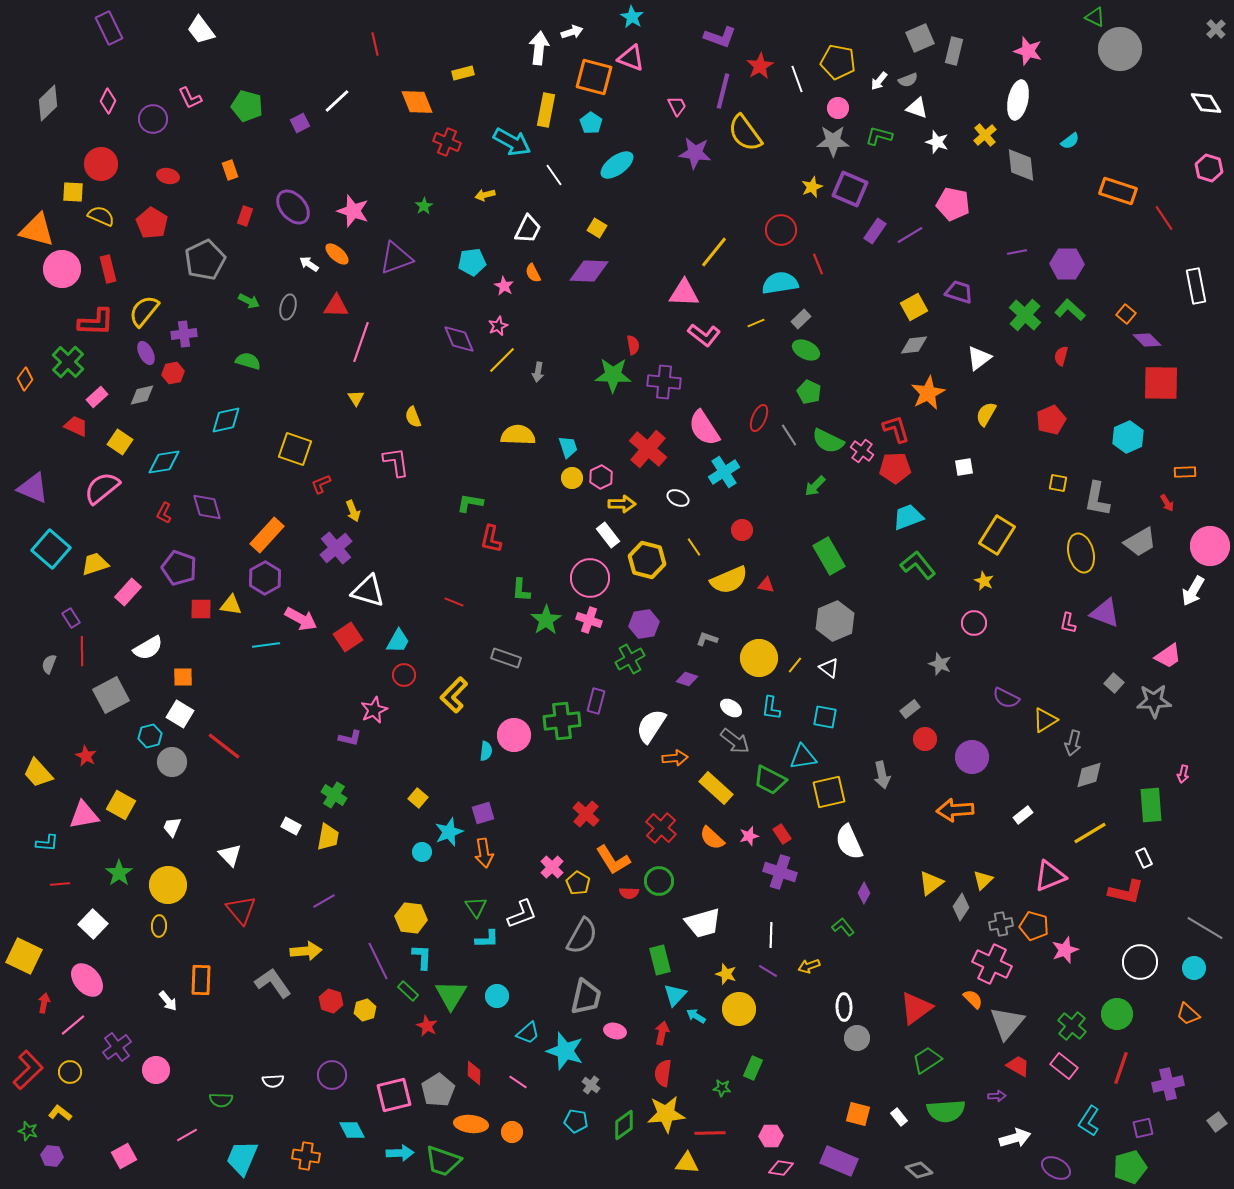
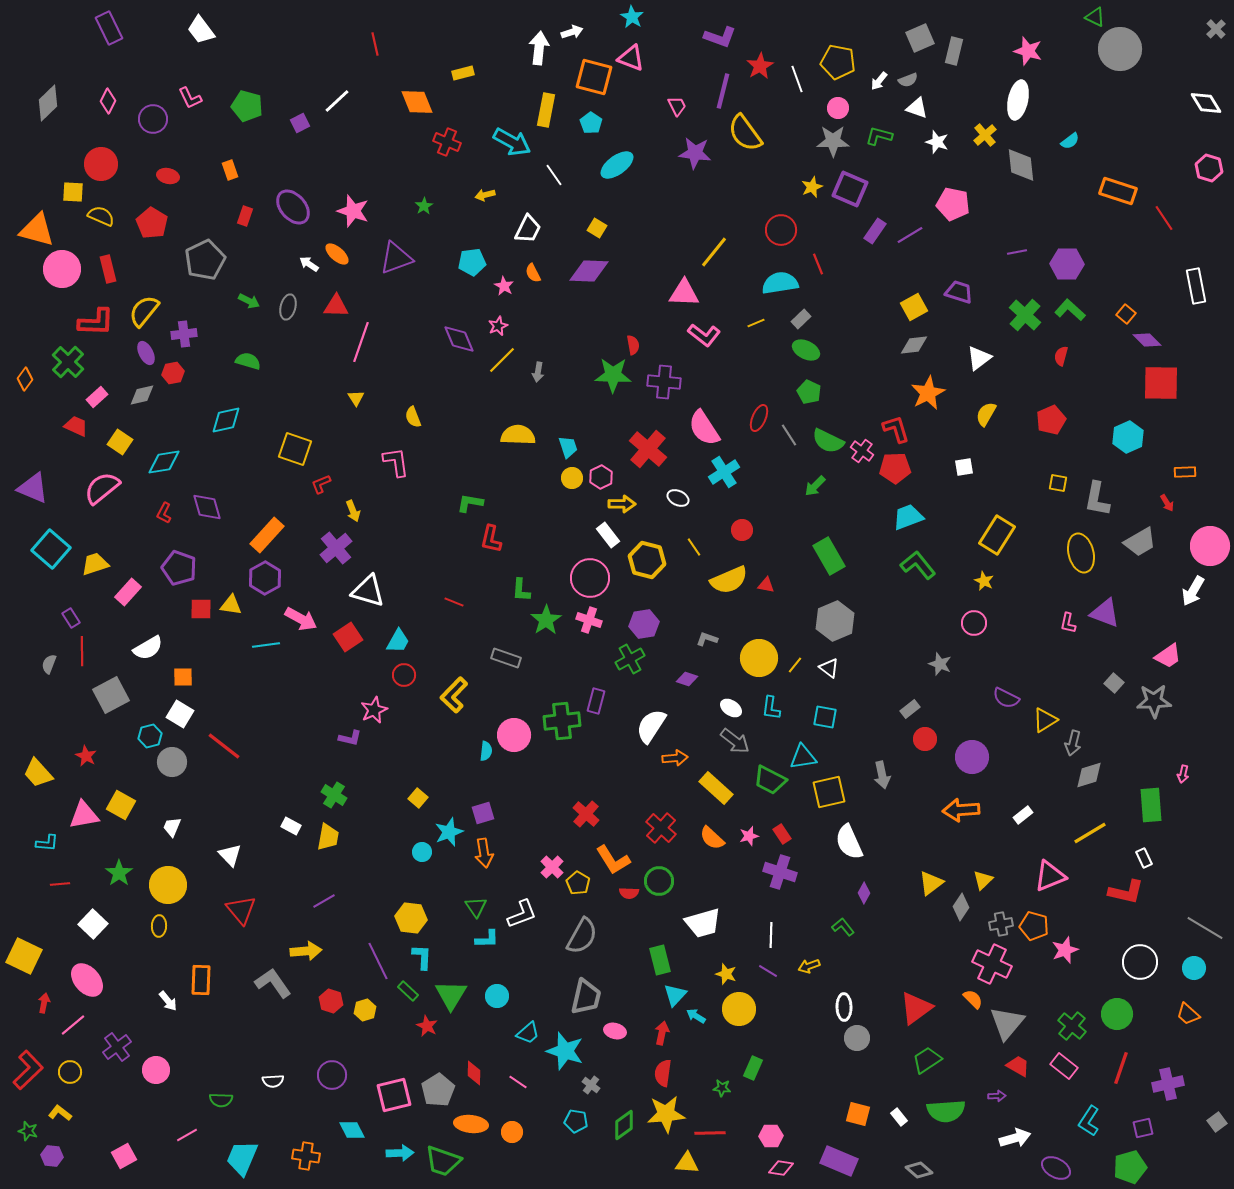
orange arrow at (955, 810): moved 6 px right
